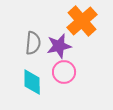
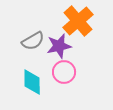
orange cross: moved 4 px left
gray semicircle: moved 2 px up; rotated 55 degrees clockwise
